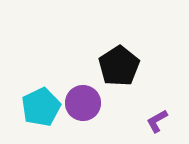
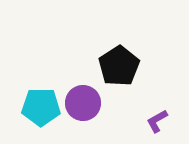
cyan pentagon: rotated 27 degrees clockwise
